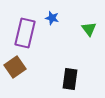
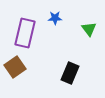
blue star: moved 3 px right; rotated 16 degrees counterclockwise
black rectangle: moved 6 px up; rotated 15 degrees clockwise
